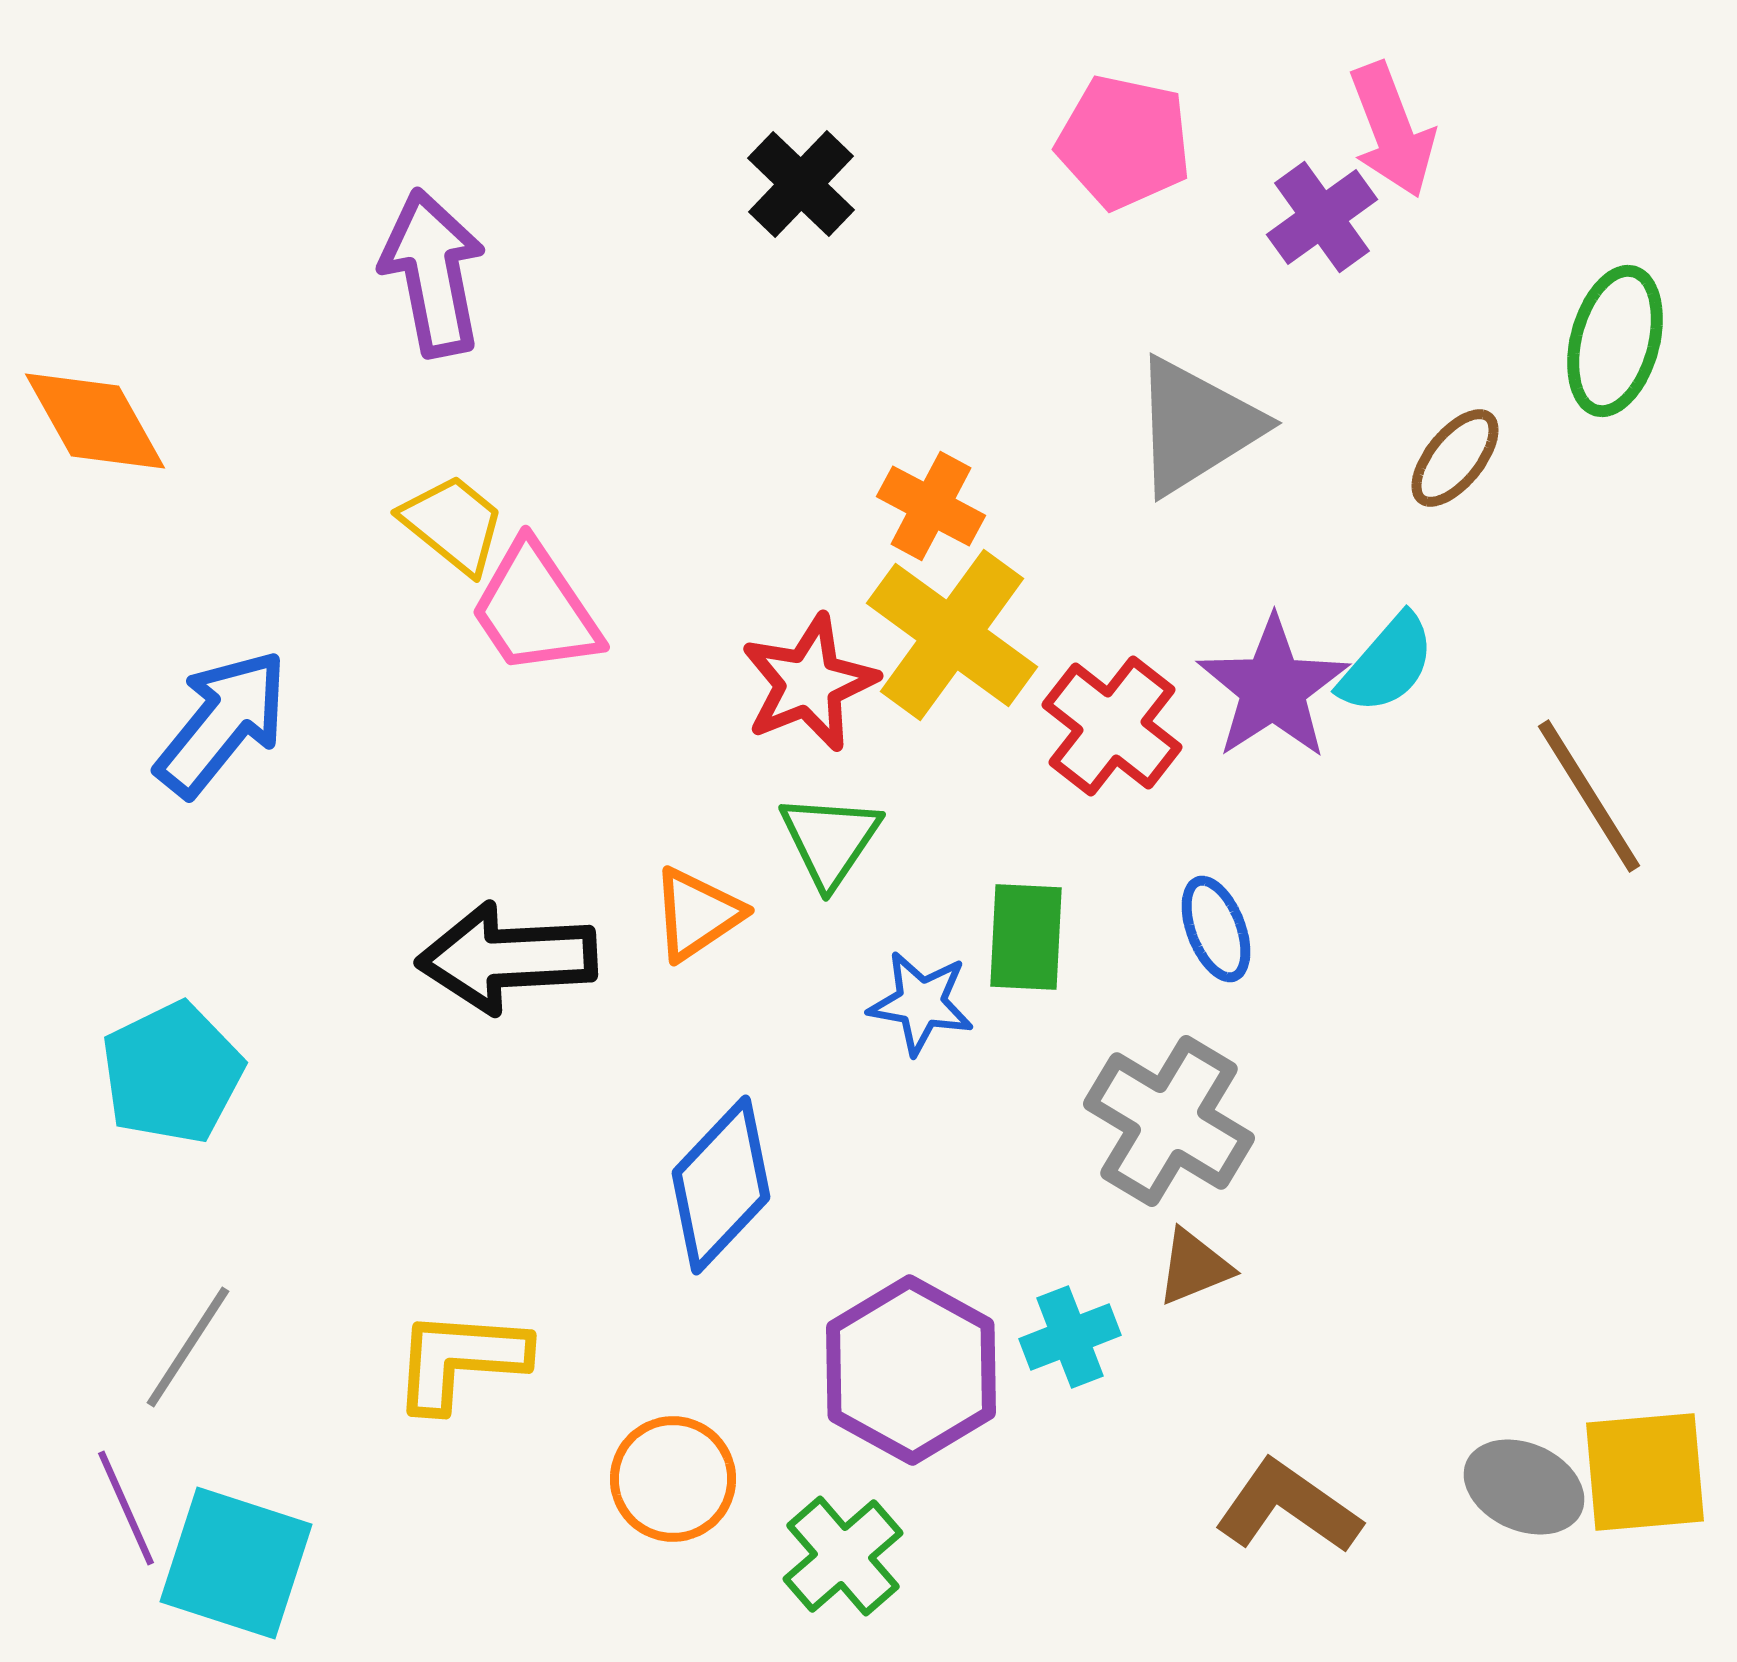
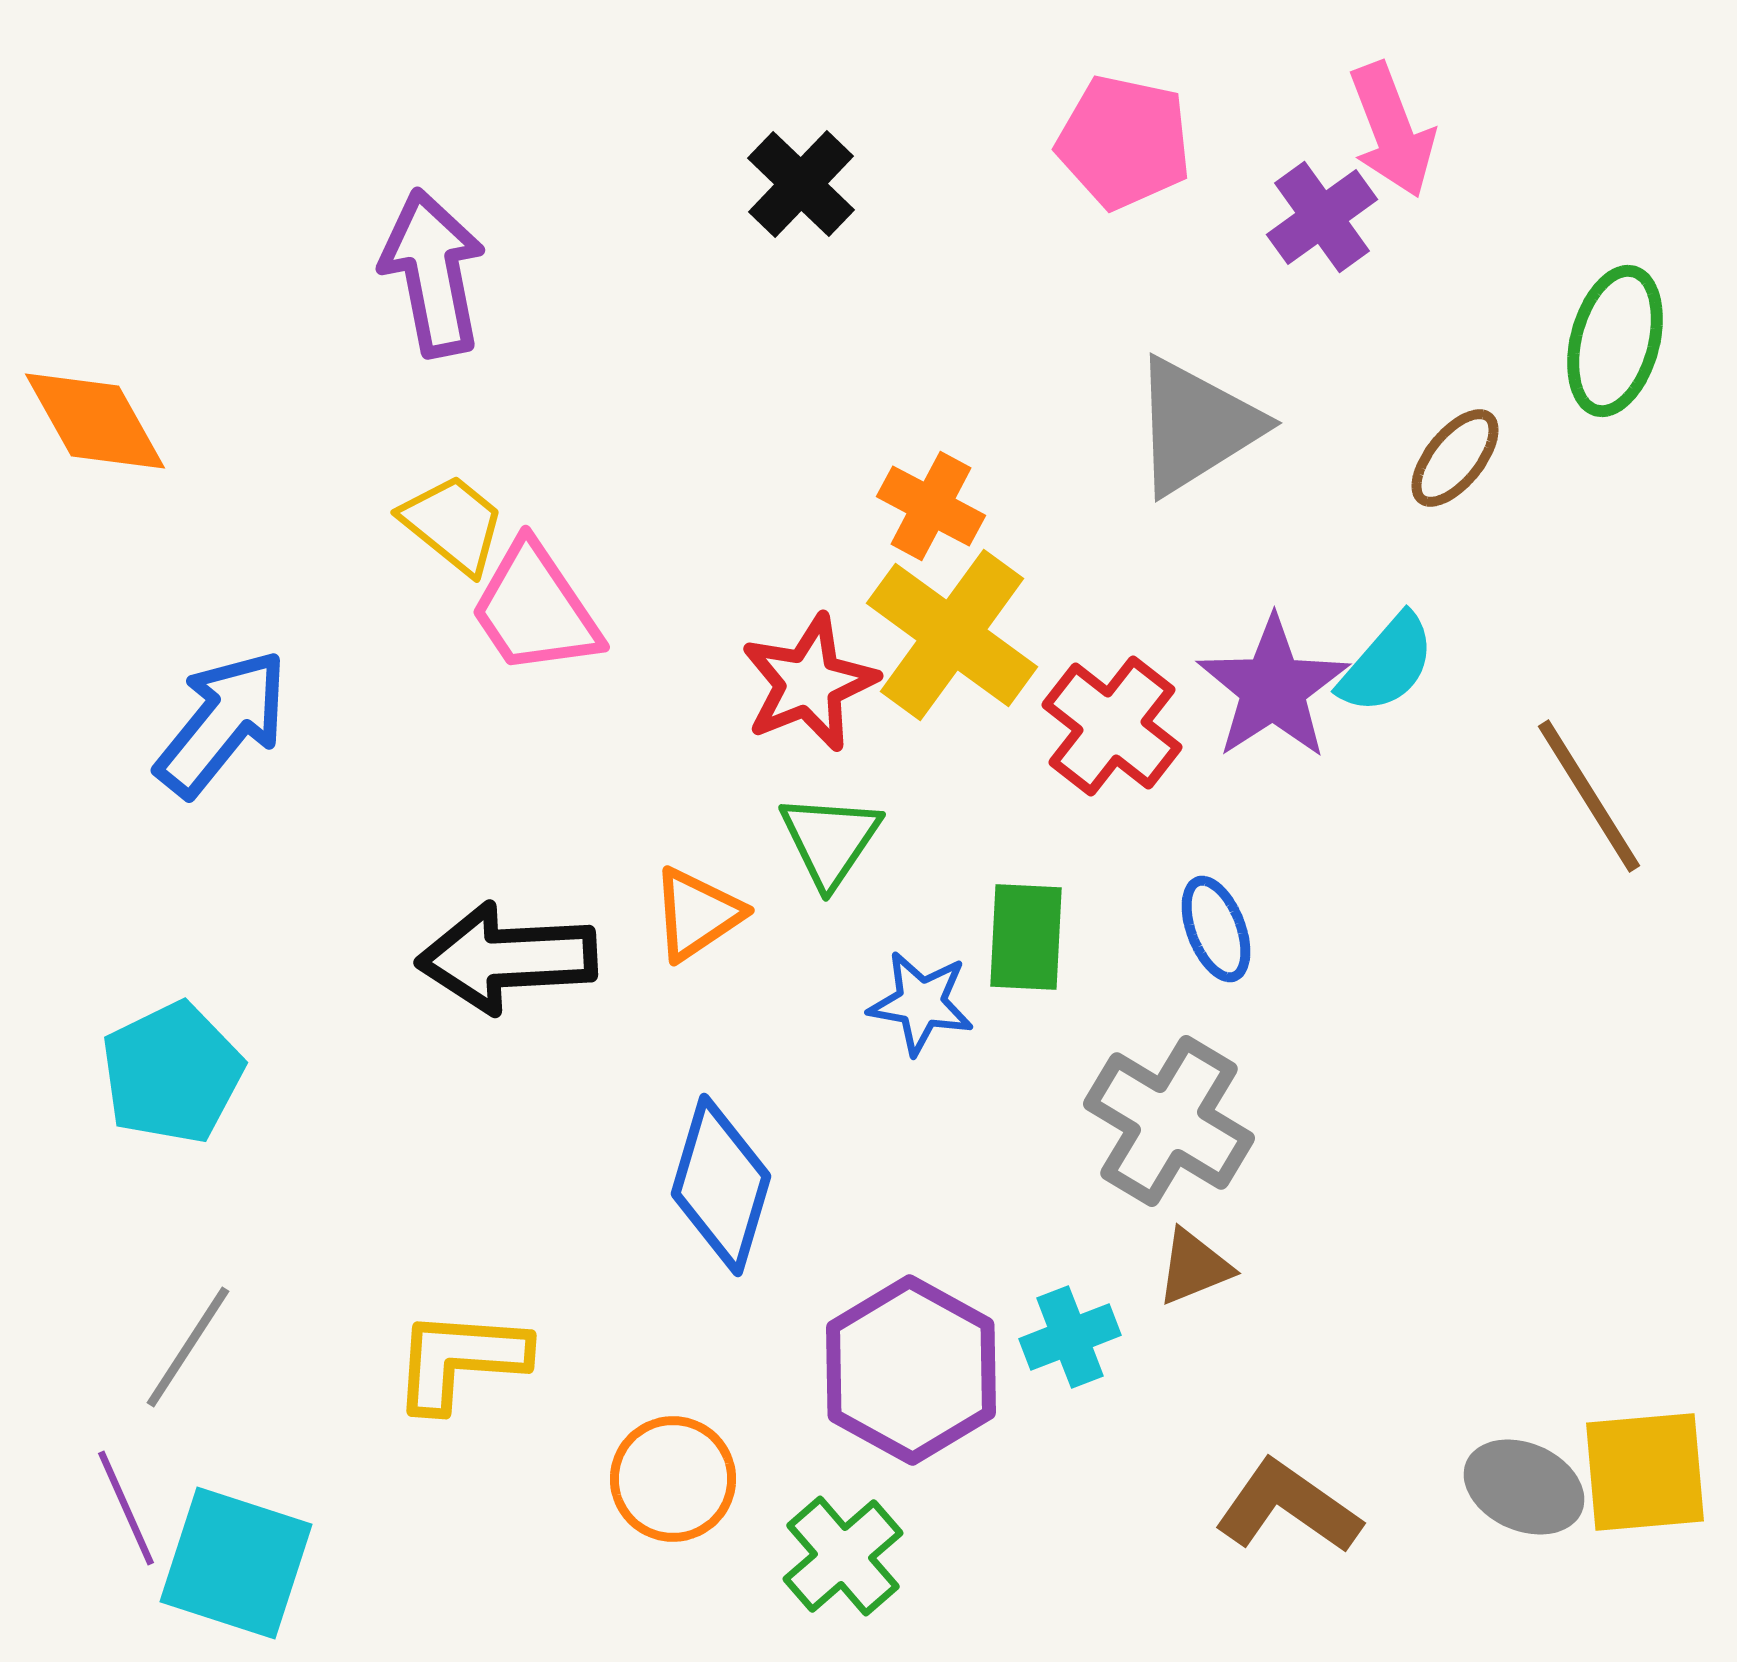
blue diamond: rotated 27 degrees counterclockwise
